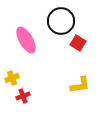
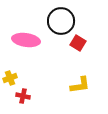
pink ellipse: rotated 52 degrees counterclockwise
yellow cross: moved 2 px left
red cross: rotated 32 degrees clockwise
